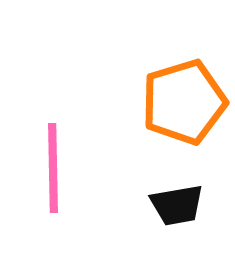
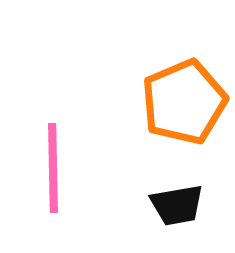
orange pentagon: rotated 6 degrees counterclockwise
